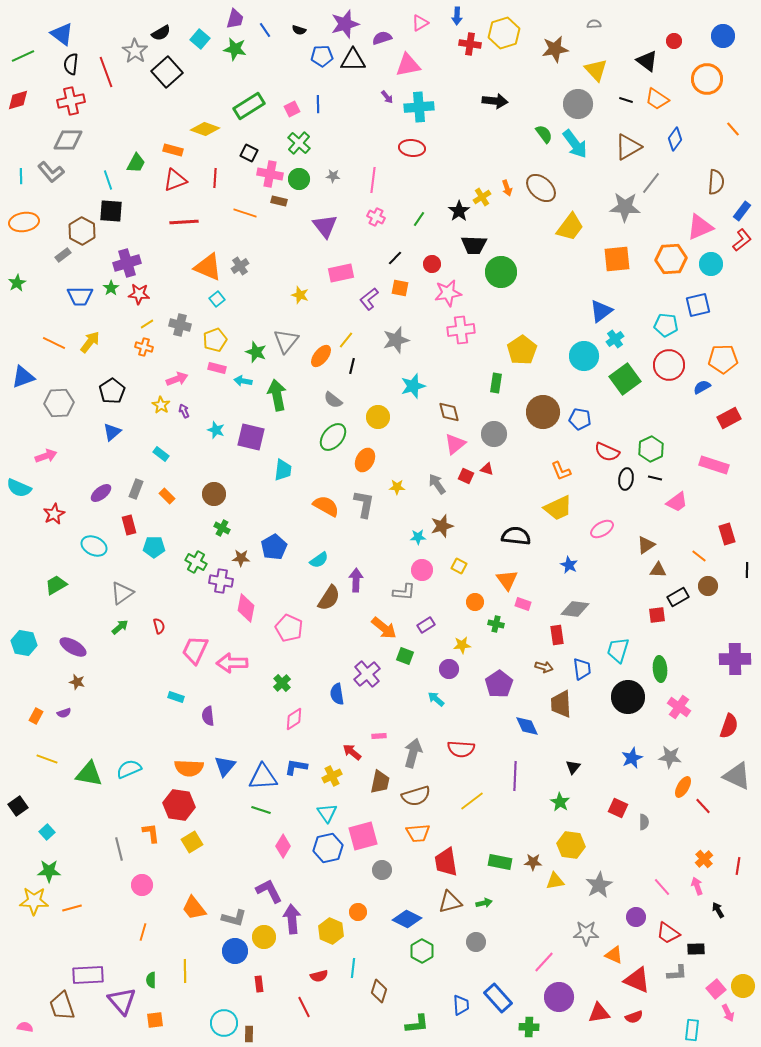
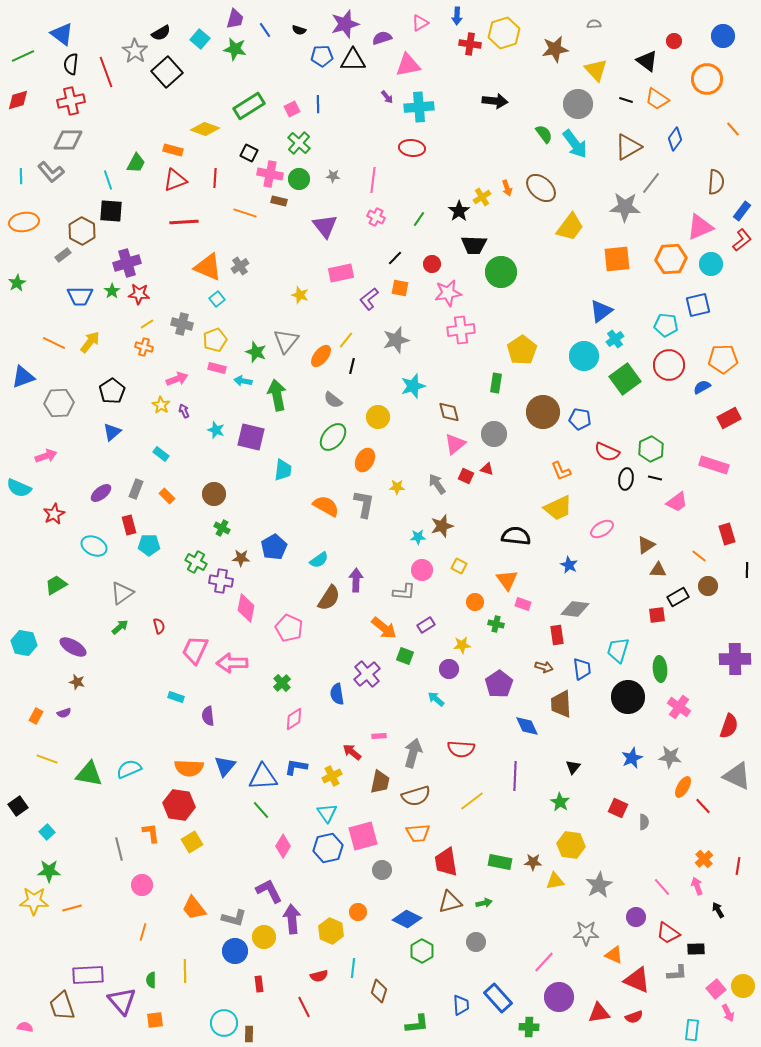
green star at (111, 288): moved 1 px right, 3 px down
gray cross at (180, 325): moved 2 px right, 1 px up
cyan pentagon at (154, 547): moved 5 px left, 2 px up
green line at (261, 810): rotated 30 degrees clockwise
